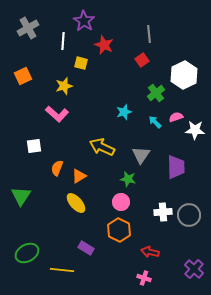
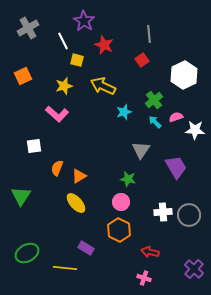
white line: rotated 30 degrees counterclockwise
yellow square: moved 4 px left, 3 px up
green cross: moved 2 px left, 7 px down
yellow arrow: moved 1 px right, 61 px up
gray triangle: moved 5 px up
purple trapezoid: rotated 30 degrees counterclockwise
yellow line: moved 3 px right, 2 px up
